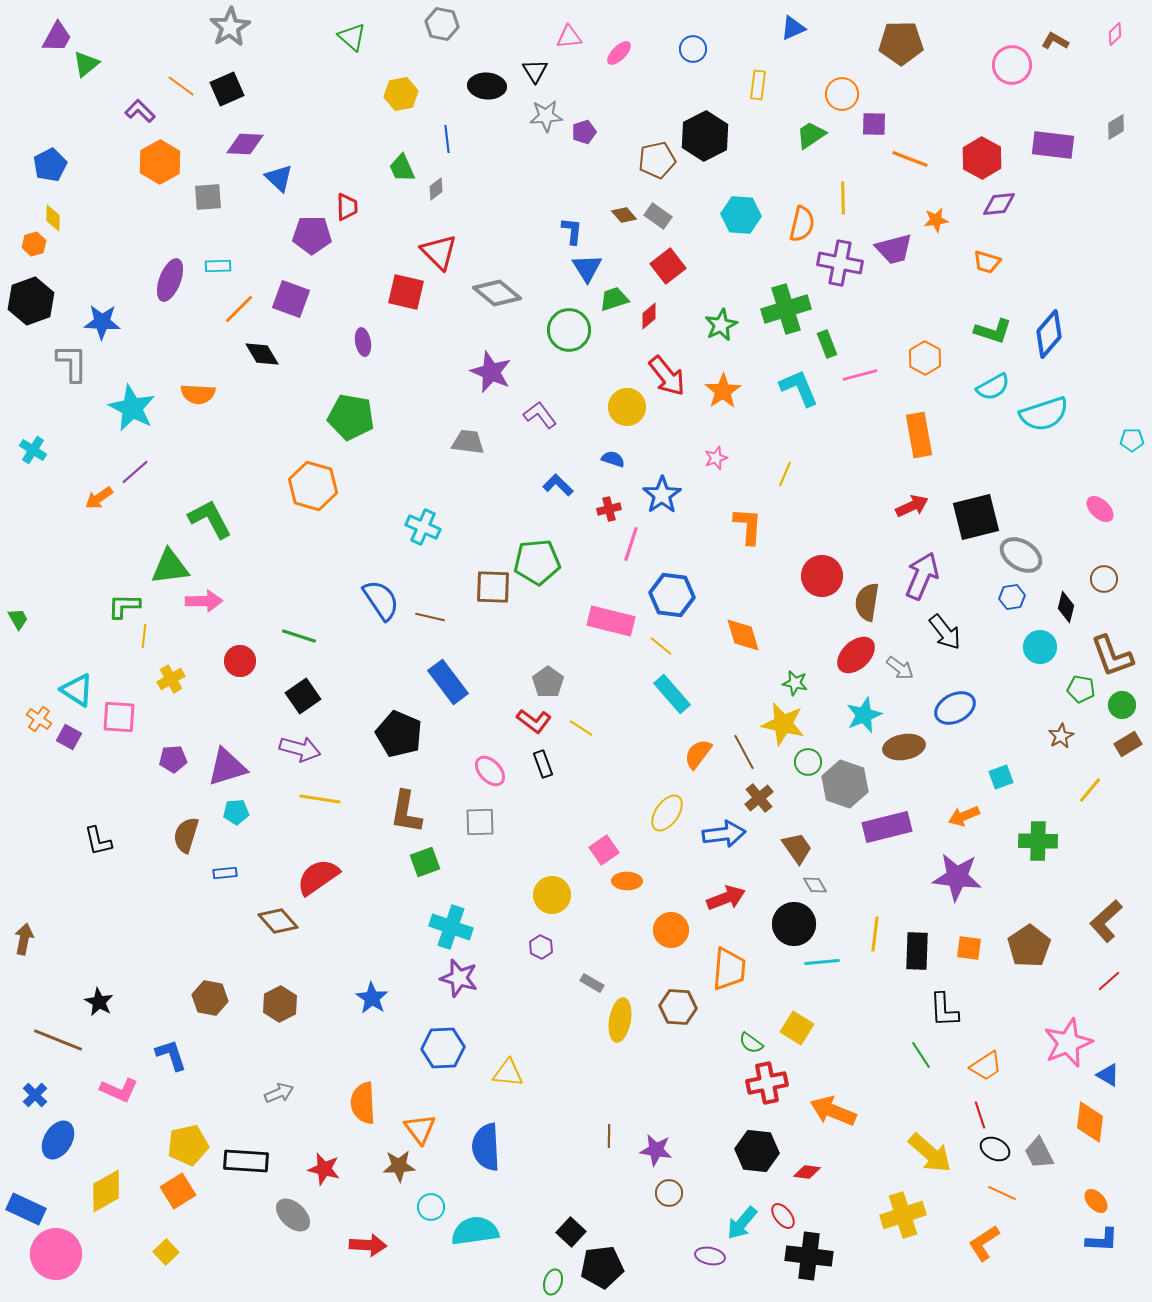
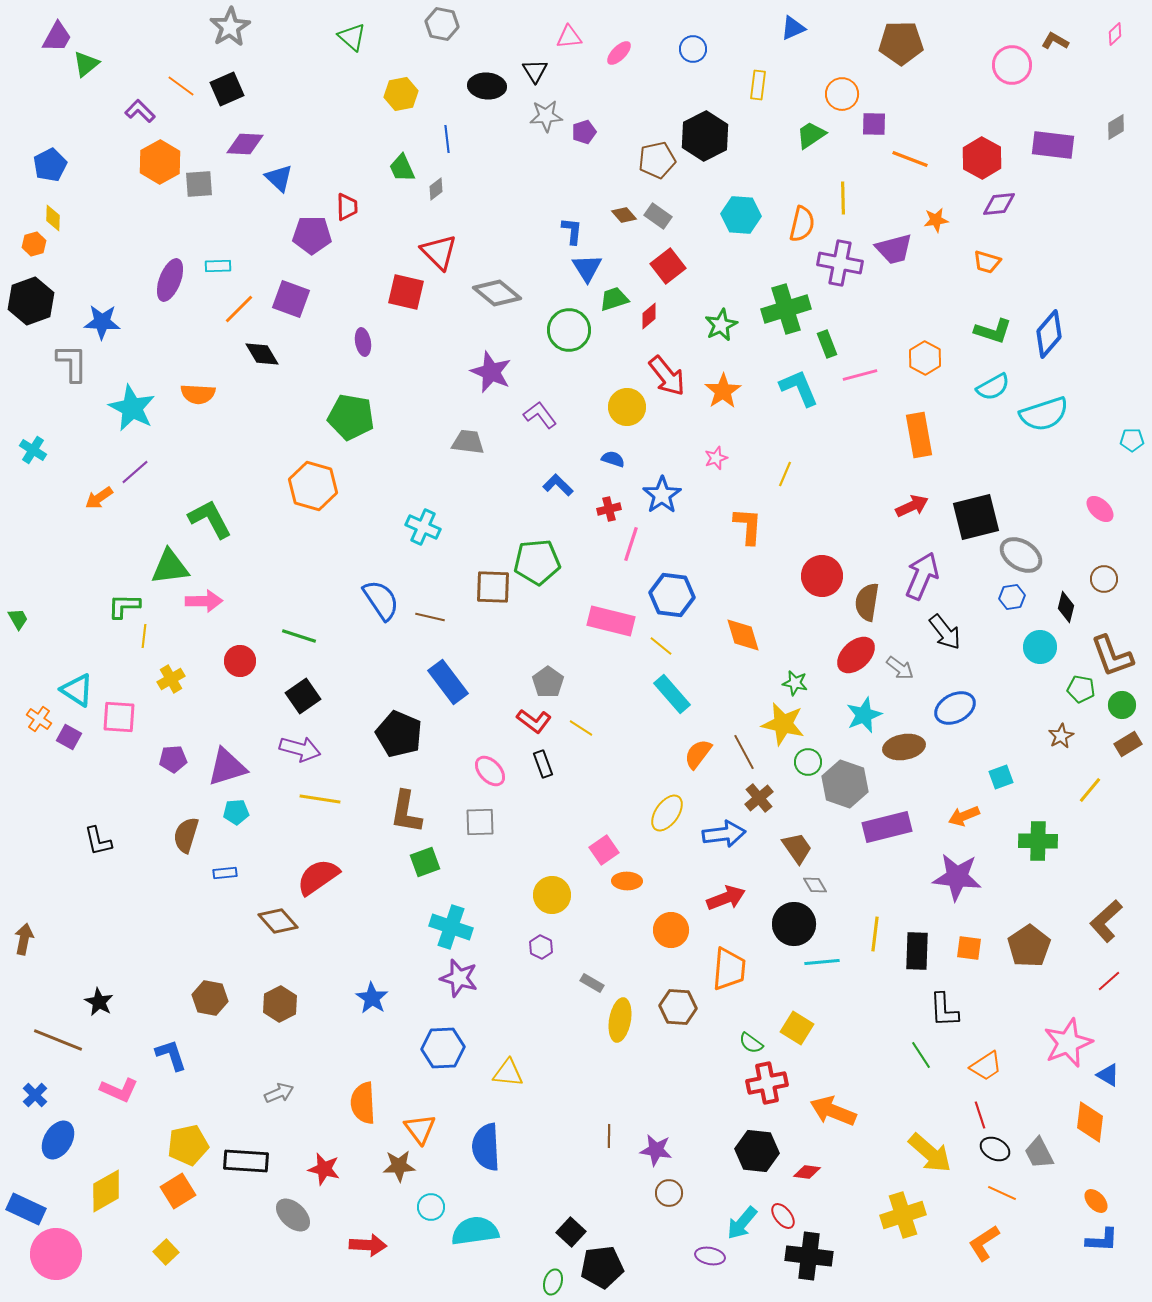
gray square at (208, 197): moved 9 px left, 13 px up
